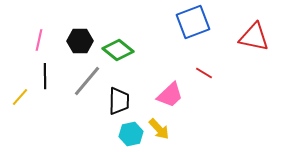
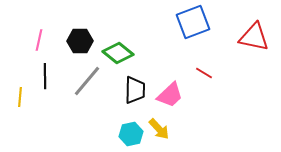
green diamond: moved 3 px down
yellow line: rotated 36 degrees counterclockwise
black trapezoid: moved 16 px right, 11 px up
